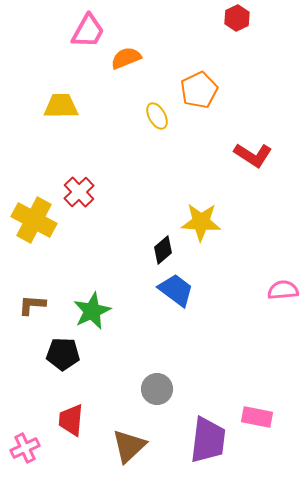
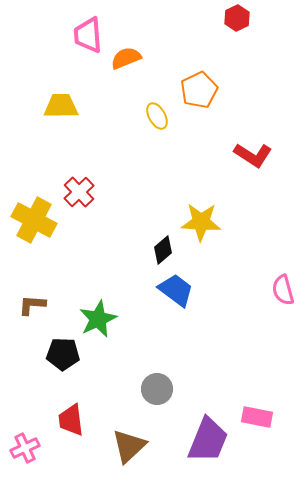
pink trapezoid: moved 4 px down; rotated 147 degrees clockwise
pink semicircle: rotated 100 degrees counterclockwise
green star: moved 6 px right, 8 px down
red trapezoid: rotated 12 degrees counterclockwise
purple trapezoid: rotated 15 degrees clockwise
